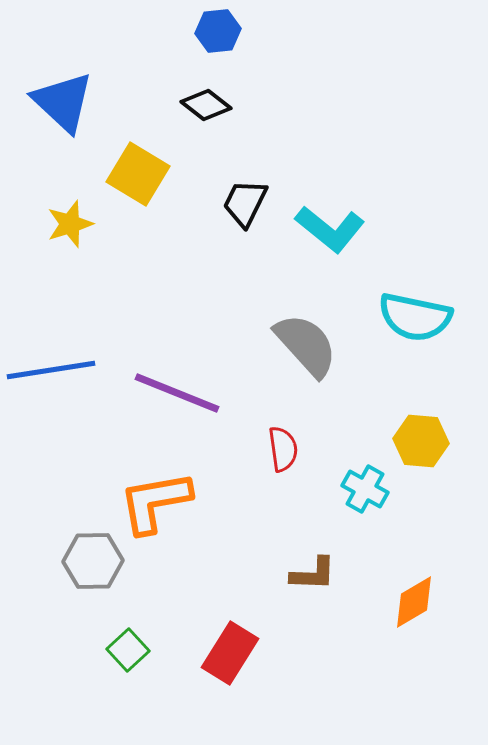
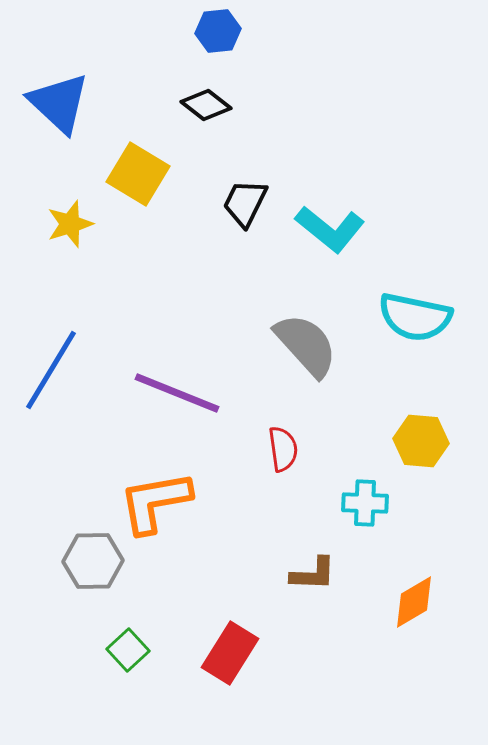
blue triangle: moved 4 px left, 1 px down
blue line: rotated 50 degrees counterclockwise
cyan cross: moved 14 px down; rotated 27 degrees counterclockwise
